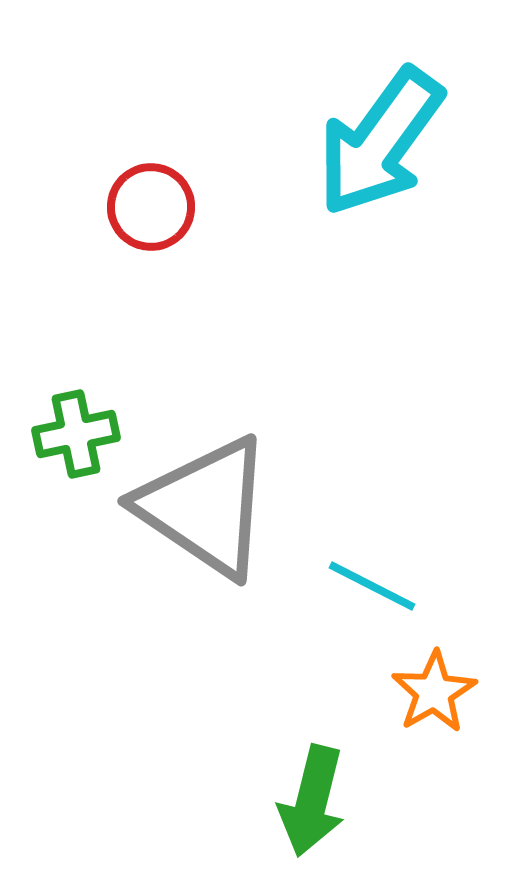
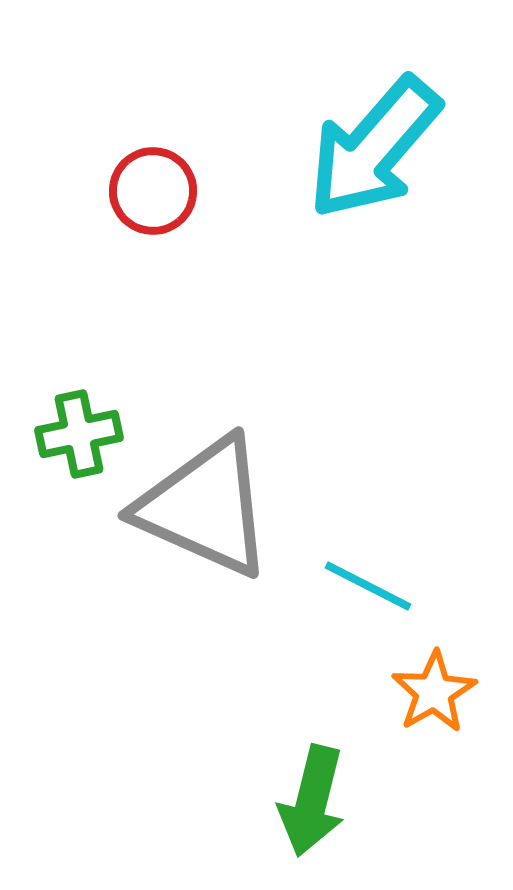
cyan arrow: moved 6 px left, 6 px down; rotated 5 degrees clockwise
red circle: moved 2 px right, 16 px up
green cross: moved 3 px right
gray triangle: rotated 10 degrees counterclockwise
cyan line: moved 4 px left
